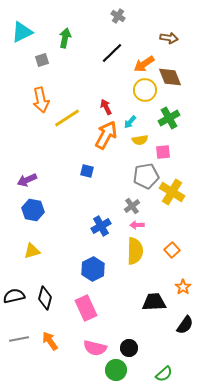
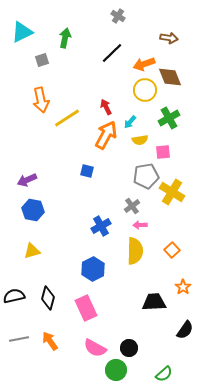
orange arrow at (144, 64): rotated 15 degrees clockwise
pink arrow at (137, 225): moved 3 px right
black diamond at (45, 298): moved 3 px right
black semicircle at (185, 325): moved 5 px down
pink semicircle at (95, 348): rotated 15 degrees clockwise
